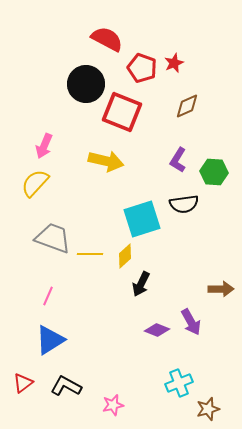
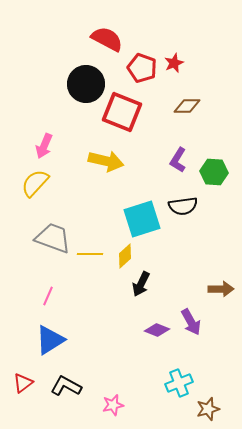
brown diamond: rotated 24 degrees clockwise
black semicircle: moved 1 px left, 2 px down
